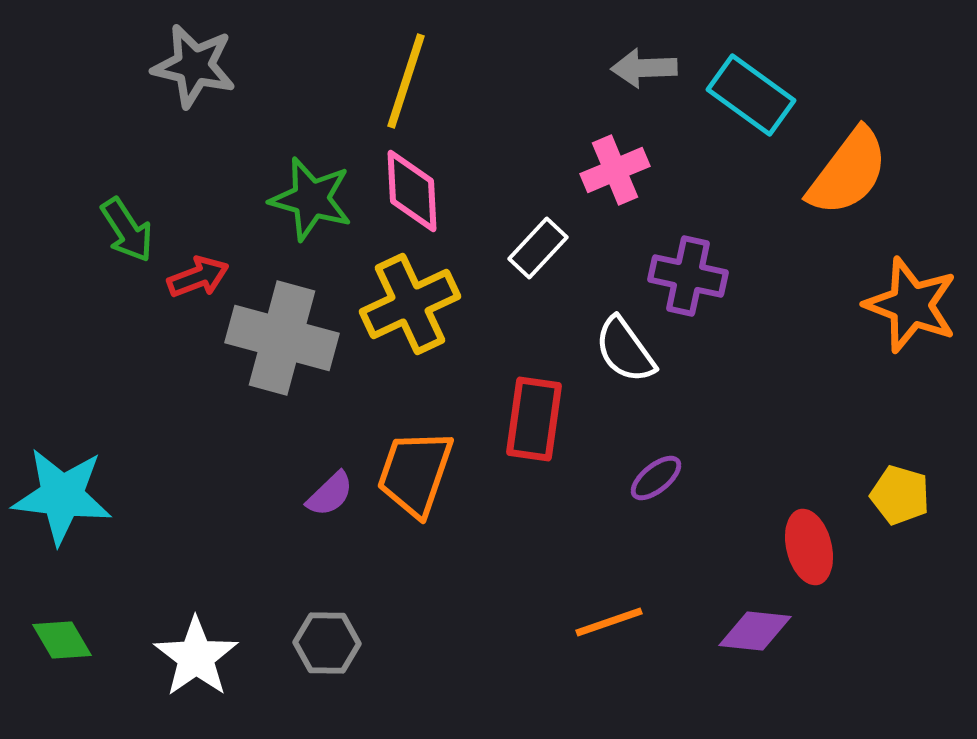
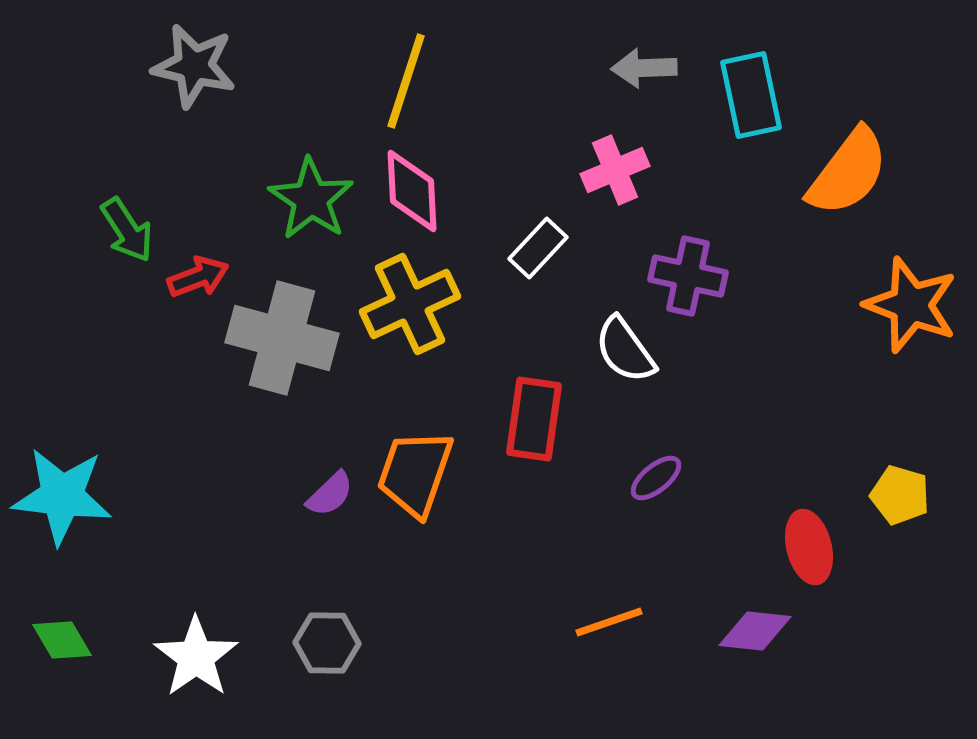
cyan rectangle: rotated 42 degrees clockwise
green star: rotated 18 degrees clockwise
